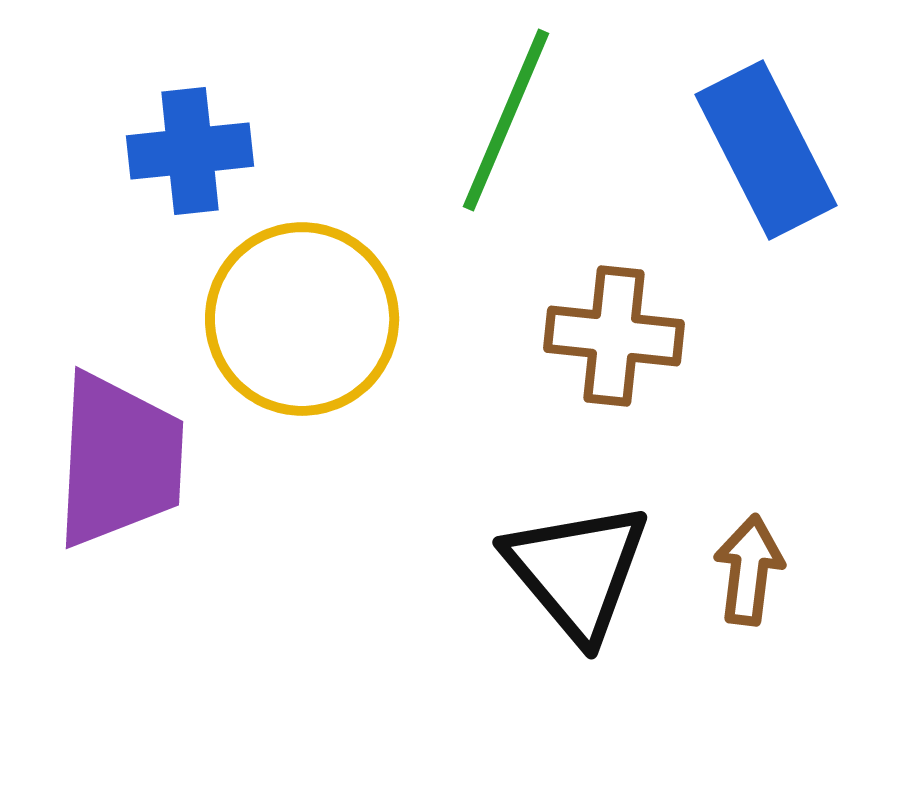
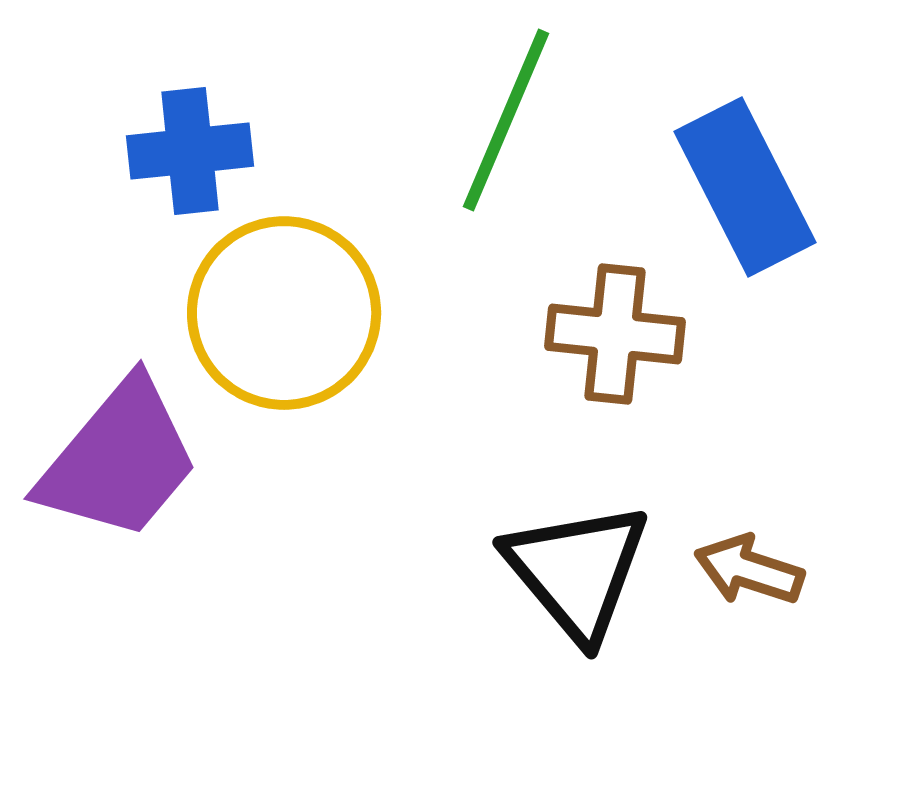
blue rectangle: moved 21 px left, 37 px down
yellow circle: moved 18 px left, 6 px up
brown cross: moved 1 px right, 2 px up
purple trapezoid: rotated 37 degrees clockwise
brown arrow: rotated 79 degrees counterclockwise
